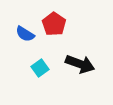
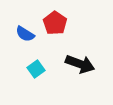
red pentagon: moved 1 px right, 1 px up
cyan square: moved 4 px left, 1 px down
